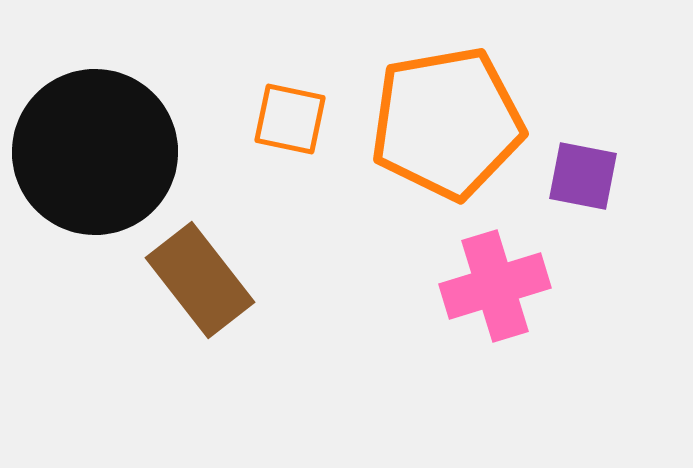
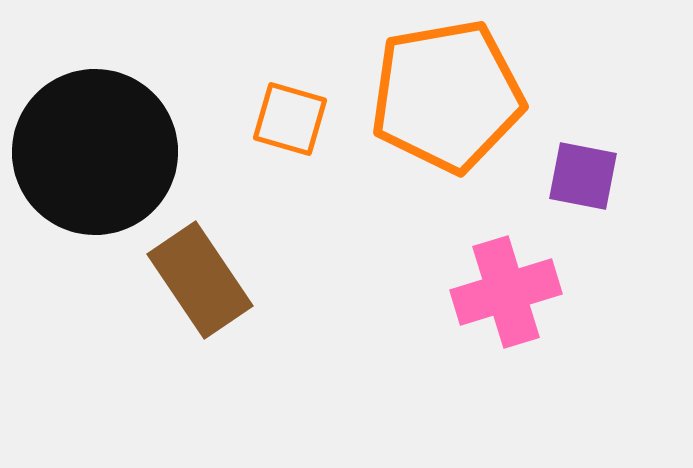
orange square: rotated 4 degrees clockwise
orange pentagon: moved 27 px up
brown rectangle: rotated 4 degrees clockwise
pink cross: moved 11 px right, 6 px down
